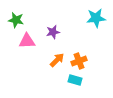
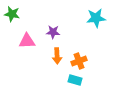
green star: moved 4 px left, 6 px up
purple star: rotated 16 degrees clockwise
orange arrow: moved 4 px up; rotated 133 degrees clockwise
